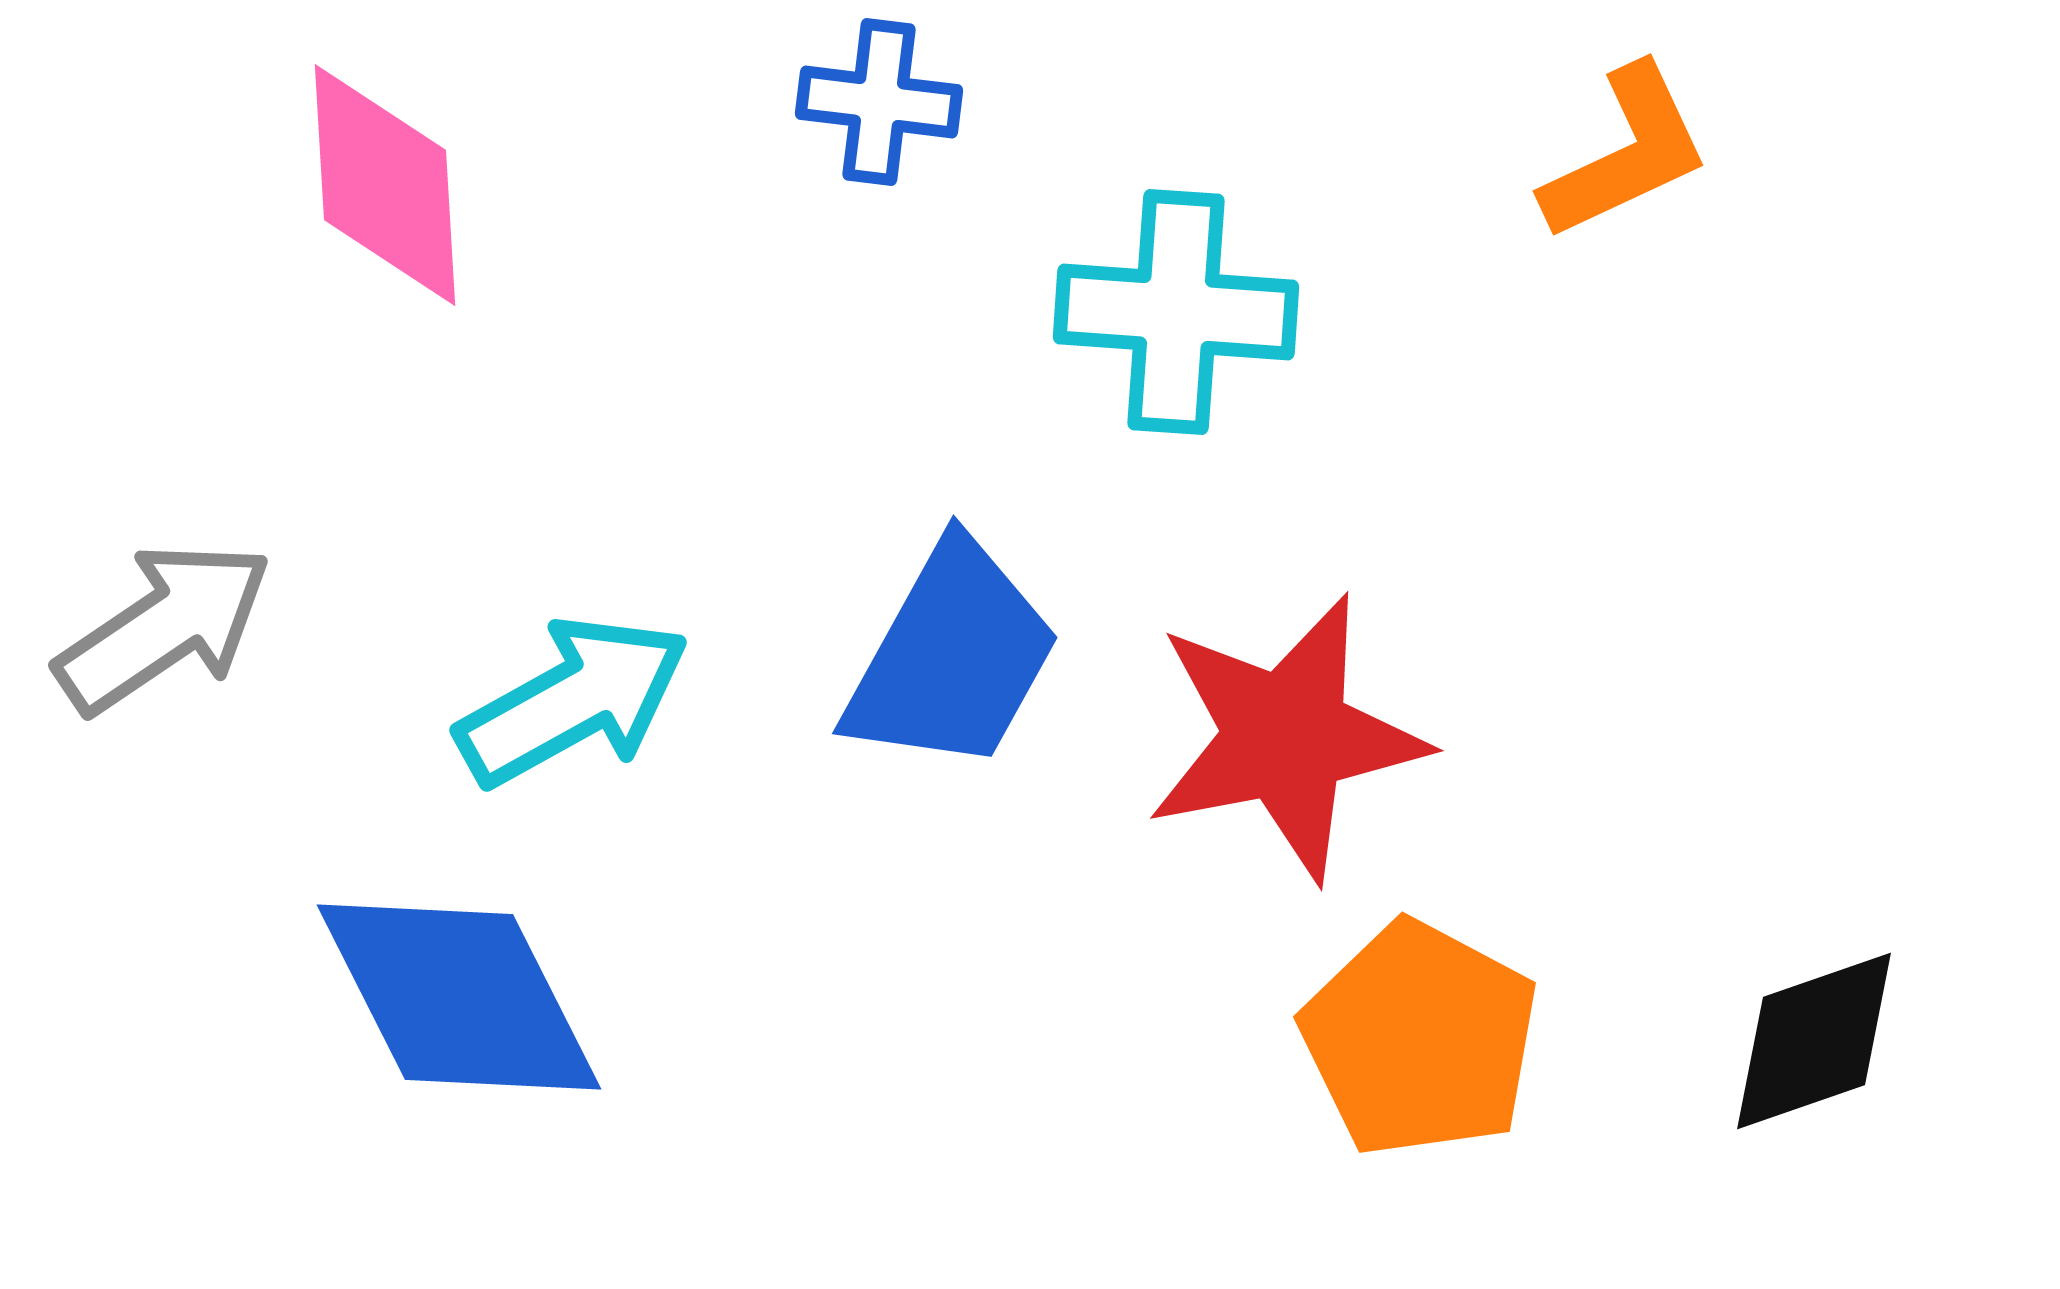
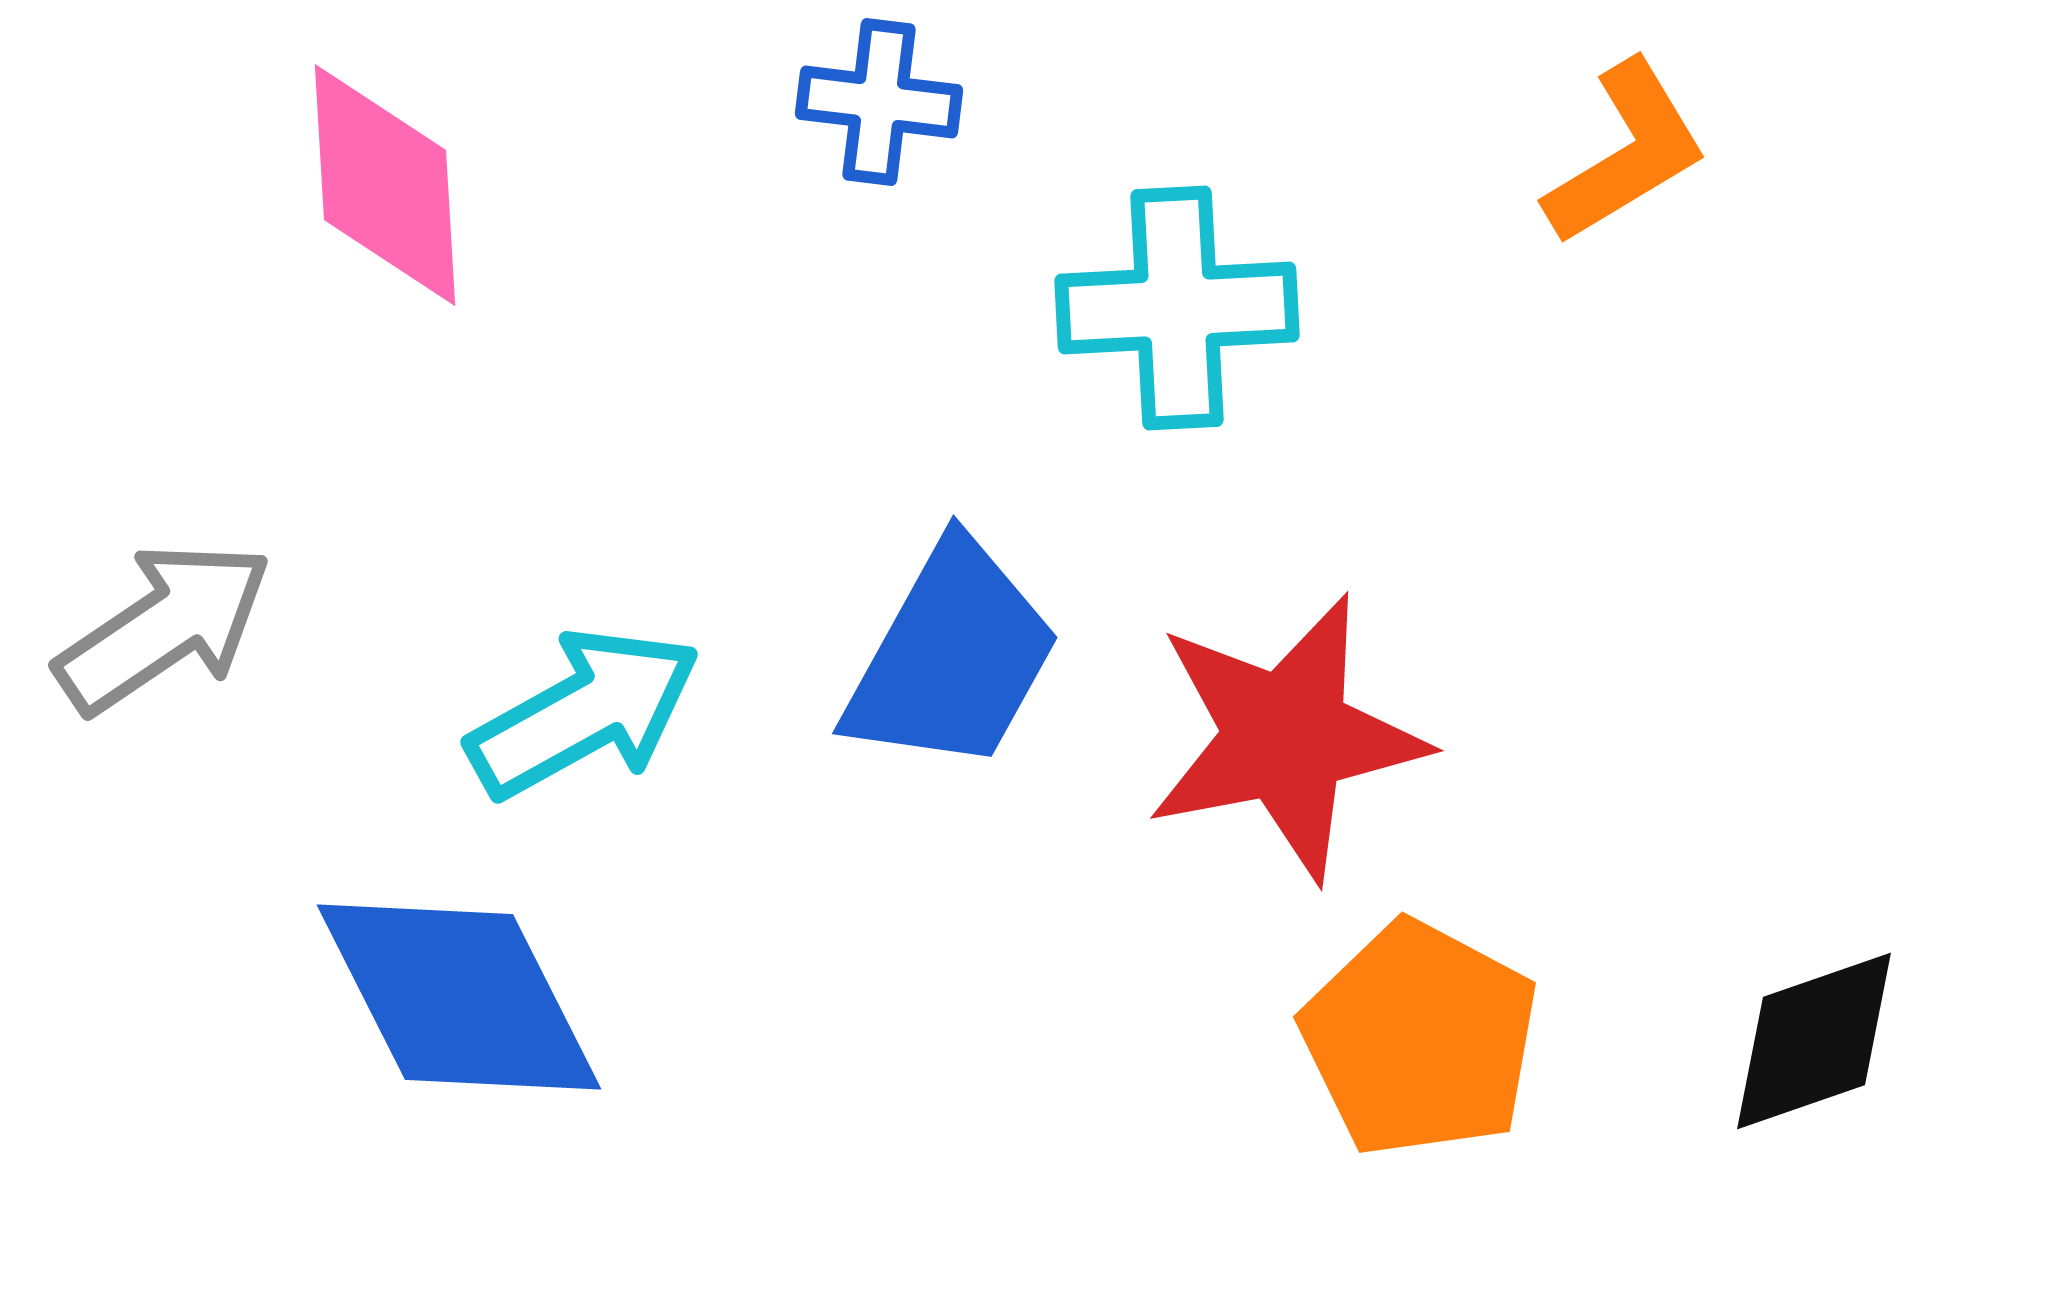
orange L-shape: rotated 6 degrees counterclockwise
cyan cross: moved 1 px right, 4 px up; rotated 7 degrees counterclockwise
cyan arrow: moved 11 px right, 12 px down
